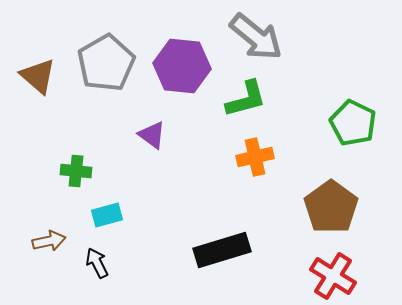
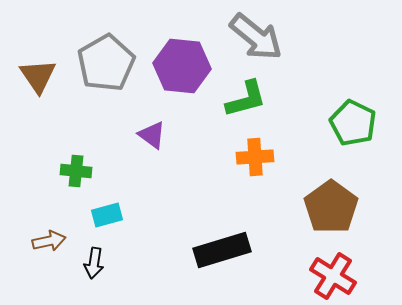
brown triangle: rotated 15 degrees clockwise
orange cross: rotated 9 degrees clockwise
black arrow: moved 3 px left; rotated 144 degrees counterclockwise
